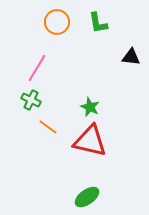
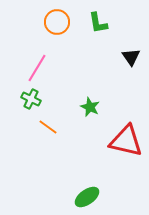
black triangle: rotated 48 degrees clockwise
green cross: moved 1 px up
red triangle: moved 36 px right
